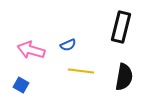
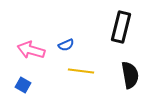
blue semicircle: moved 2 px left
black semicircle: moved 6 px right, 2 px up; rotated 20 degrees counterclockwise
blue square: moved 2 px right
